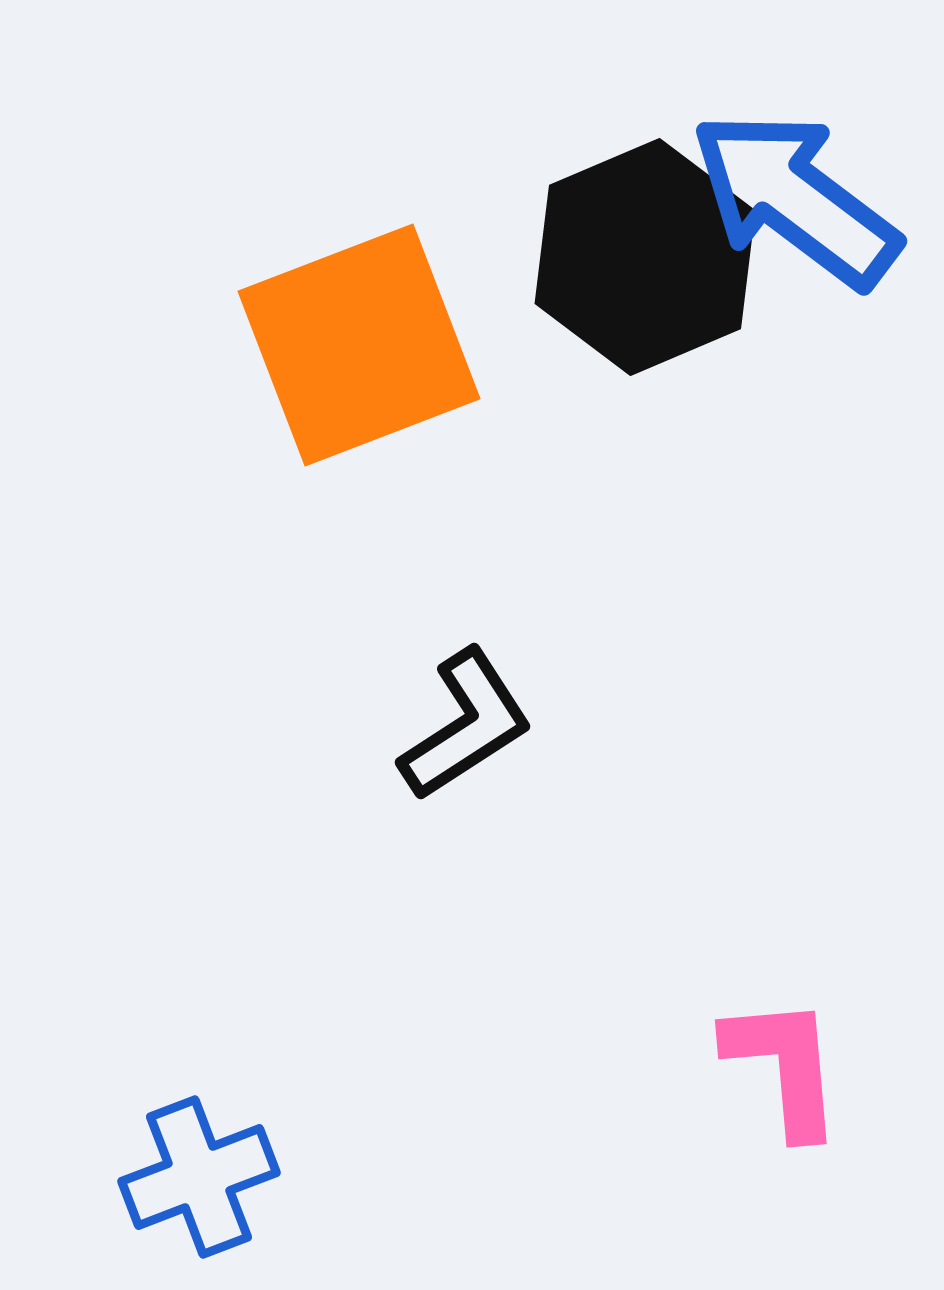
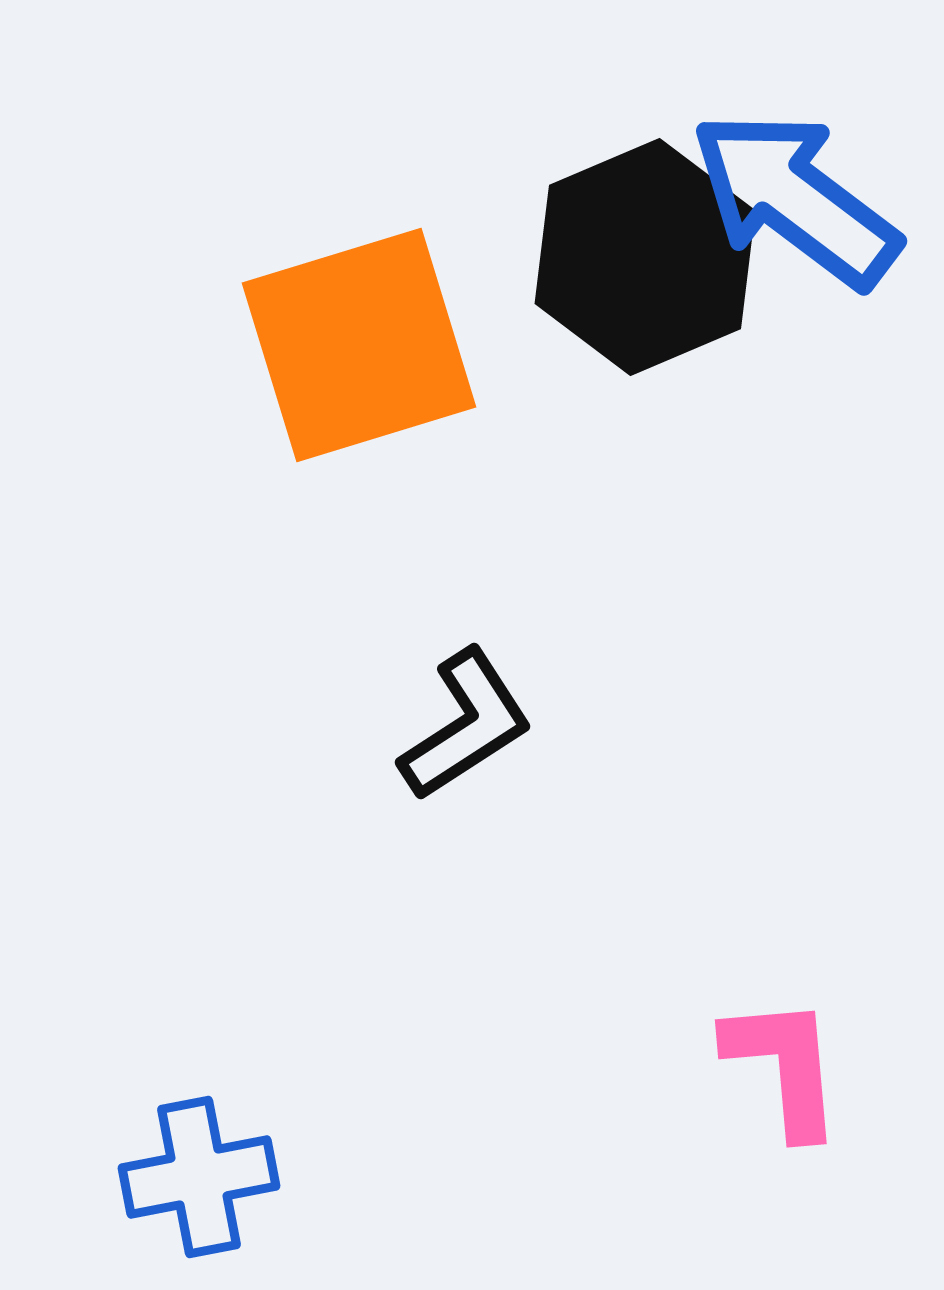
orange square: rotated 4 degrees clockwise
blue cross: rotated 10 degrees clockwise
